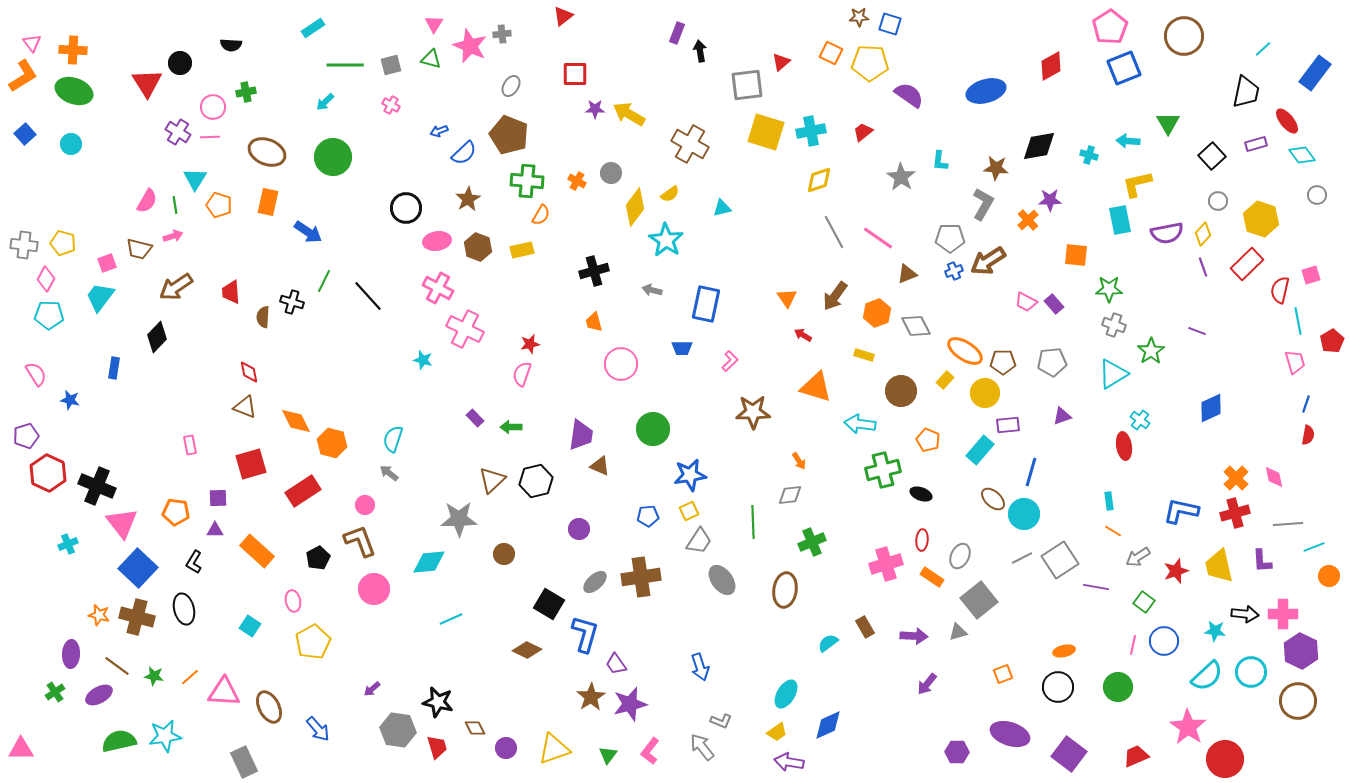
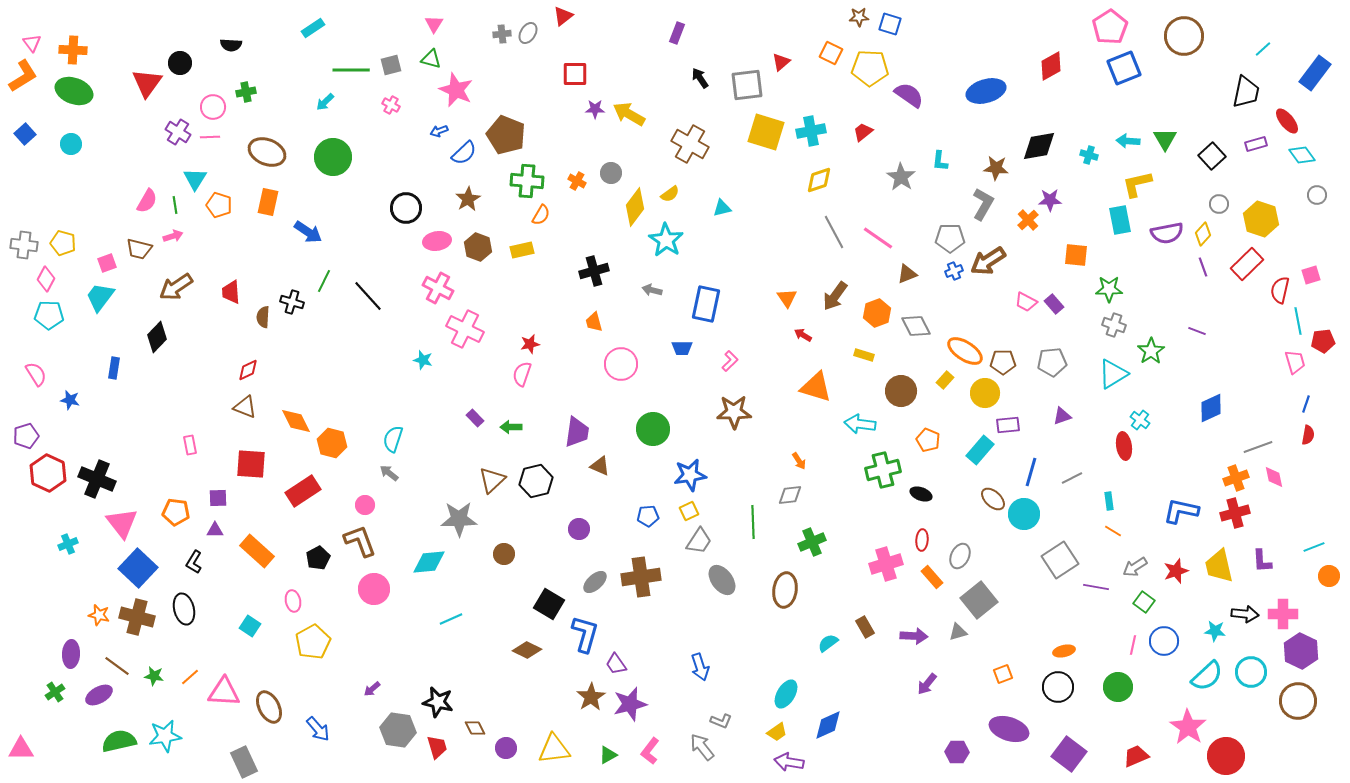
pink star at (470, 46): moved 14 px left, 44 px down
black arrow at (700, 51): moved 27 px down; rotated 25 degrees counterclockwise
yellow pentagon at (870, 63): moved 5 px down
green line at (345, 65): moved 6 px right, 5 px down
red triangle at (147, 83): rotated 8 degrees clockwise
gray ellipse at (511, 86): moved 17 px right, 53 px up
green triangle at (1168, 123): moved 3 px left, 16 px down
brown pentagon at (509, 135): moved 3 px left
gray circle at (1218, 201): moved 1 px right, 3 px down
red pentagon at (1332, 341): moved 9 px left; rotated 25 degrees clockwise
red diamond at (249, 372): moved 1 px left, 2 px up; rotated 75 degrees clockwise
brown star at (753, 412): moved 19 px left
purple trapezoid at (581, 435): moved 4 px left, 3 px up
red square at (251, 464): rotated 20 degrees clockwise
orange cross at (1236, 478): rotated 25 degrees clockwise
black cross at (97, 486): moved 7 px up
gray line at (1288, 524): moved 30 px left, 77 px up; rotated 16 degrees counterclockwise
gray arrow at (1138, 557): moved 3 px left, 10 px down
gray line at (1022, 558): moved 50 px right, 80 px up
orange rectangle at (932, 577): rotated 15 degrees clockwise
purple ellipse at (1010, 734): moved 1 px left, 5 px up
yellow triangle at (554, 749): rotated 12 degrees clockwise
green triangle at (608, 755): rotated 24 degrees clockwise
red circle at (1225, 759): moved 1 px right, 3 px up
